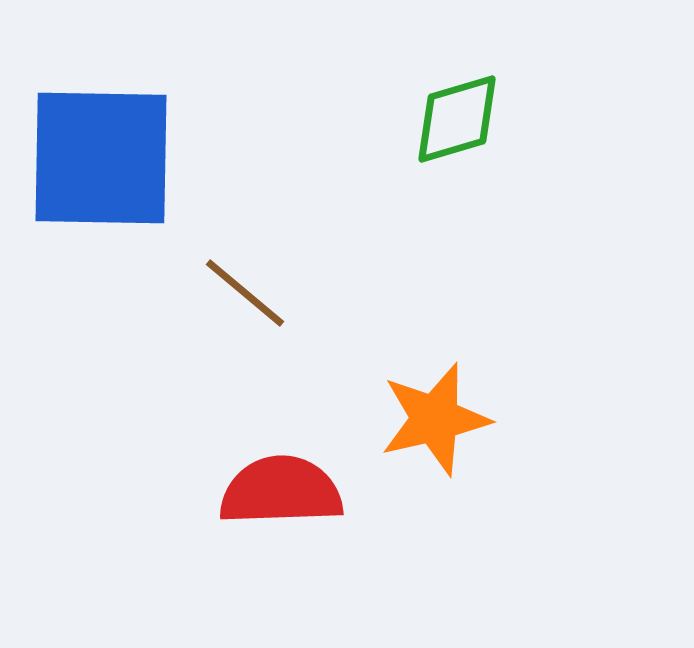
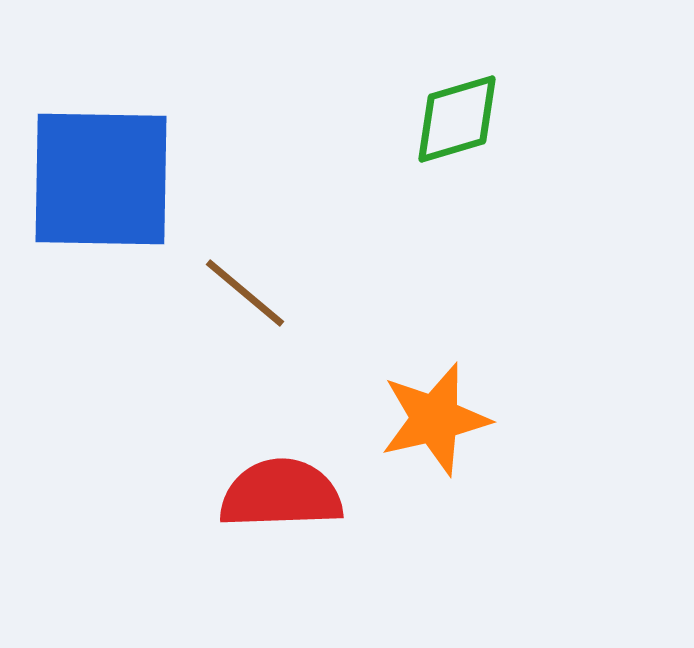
blue square: moved 21 px down
red semicircle: moved 3 px down
